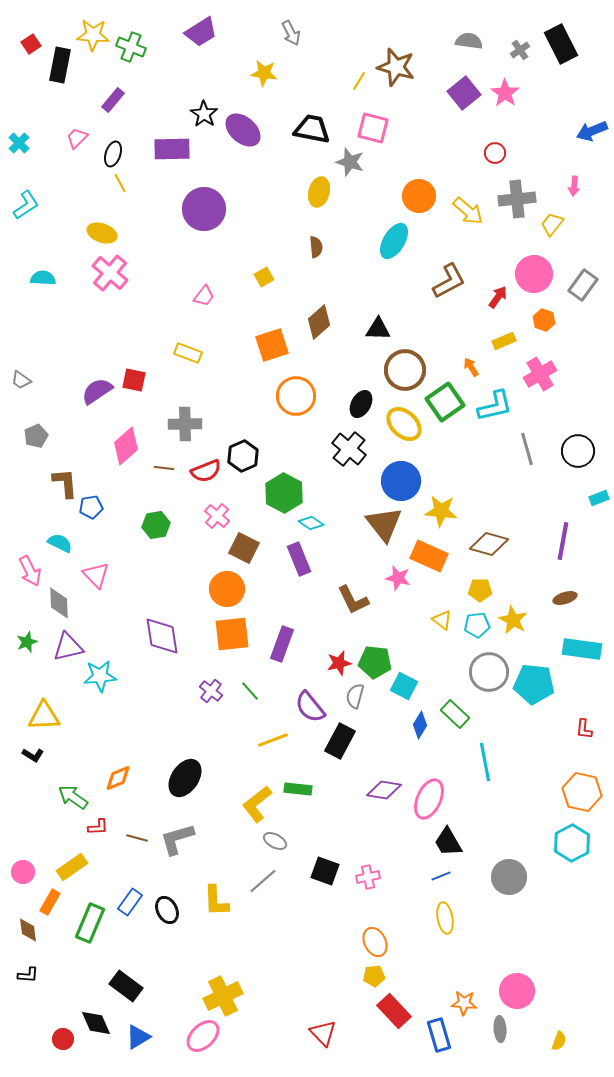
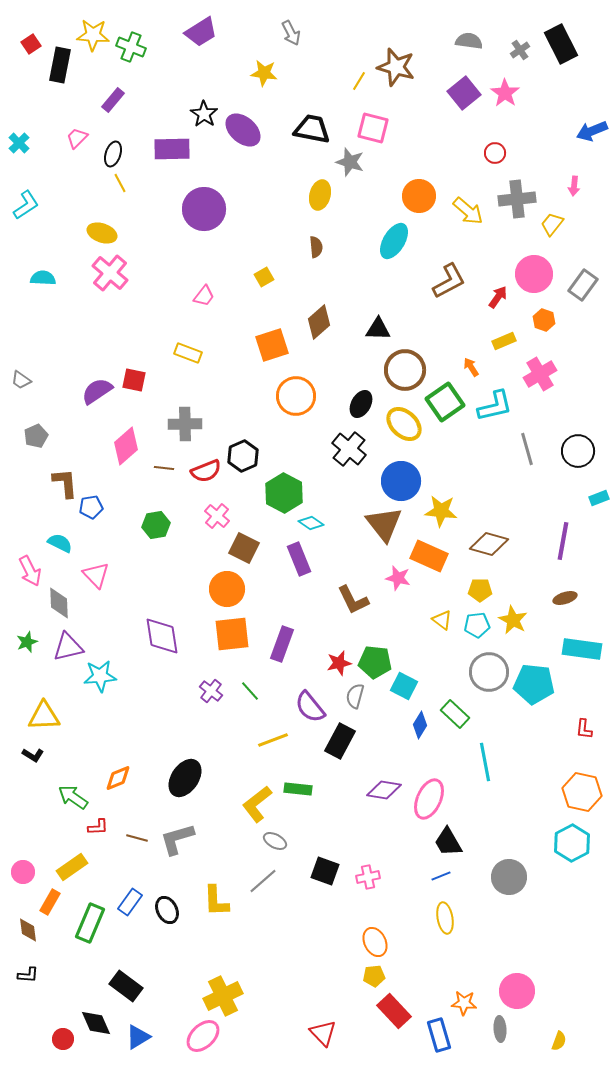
yellow ellipse at (319, 192): moved 1 px right, 3 px down
